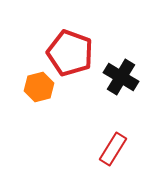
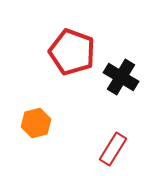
red pentagon: moved 2 px right, 1 px up
orange hexagon: moved 3 px left, 36 px down
